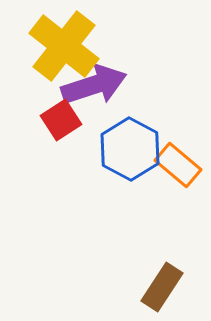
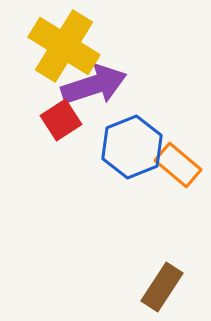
yellow cross: rotated 6 degrees counterclockwise
blue hexagon: moved 2 px right, 2 px up; rotated 10 degrees clockwise
